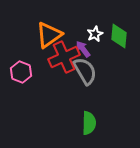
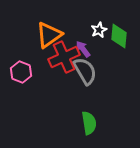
white star: moved 4 px right, 4 px up
green semicircle: rotated 10 degrees counterclockwise
